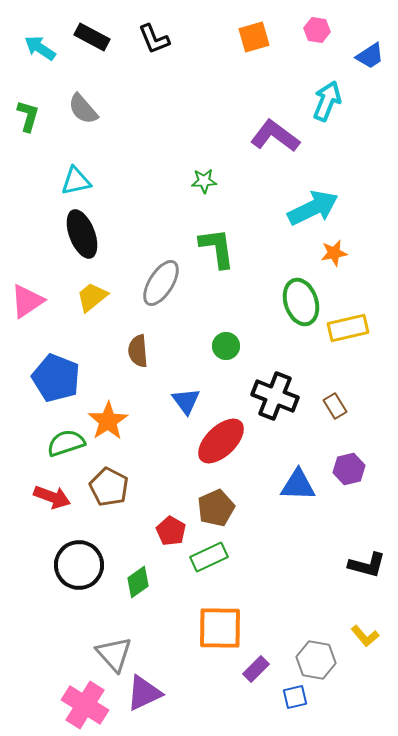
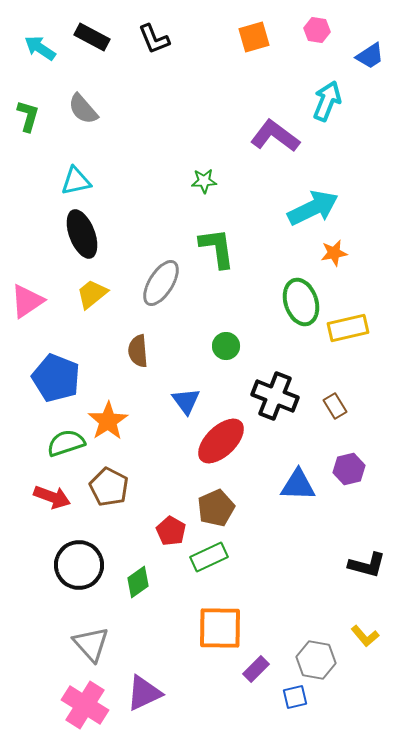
yellow trapezoid at (92, 297): moved 3 px up
gray triangle at (114, 654): moved 23 px left, 10 px up
